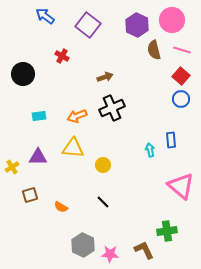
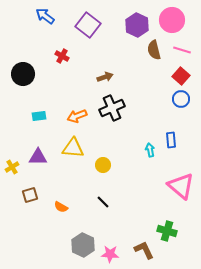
green cross: rotated 24 degrees clockwise
